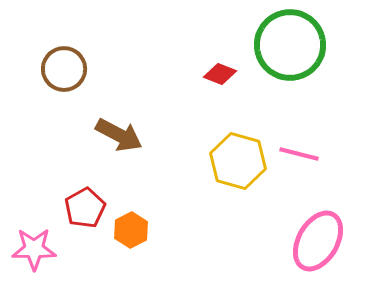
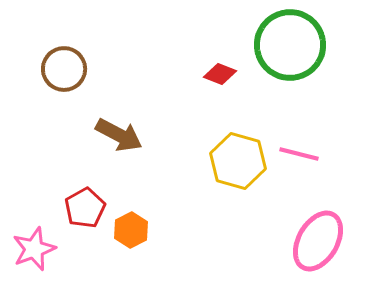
pink star: rotated 21 degrees counterclockwise
